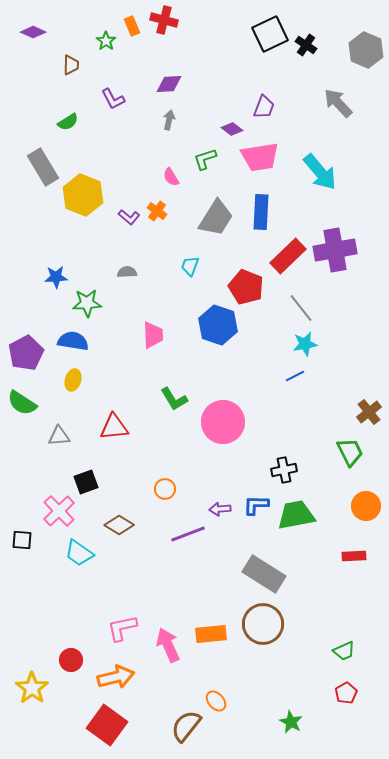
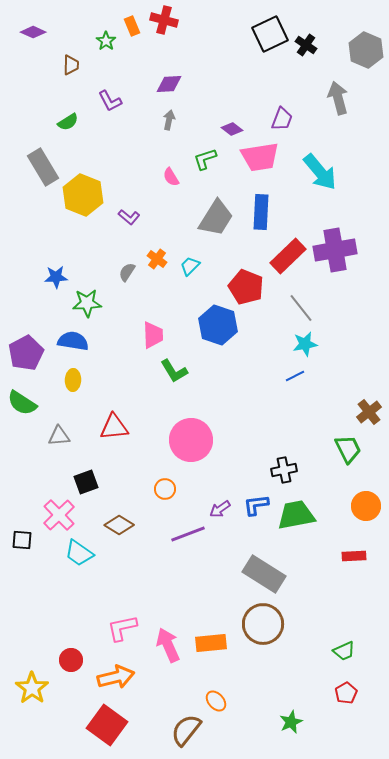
purple L-shape at (113, 99): moved 3 px left, 2 px down
gray arrow at (338, 103): moved 5 px up; rotated 28 degrees clockwise
purple trapezoid at (264, 107): moved 18 px right, 12 px down
orange cross at (157, 211): moved 48 px down
cyan trapezoid at (190, 266): rotated 25 degrees clockwise
gray semicircle at (127, 272): rotated 54 degrees counterclockwise
yellow ellipse at (73, 380): rotated 15 degrees counterclockwise
green L-shape at (174, 399): moved 28 px up
pink circle at (223, 422): moved 32 px left, 18 px down
green trapezoid at (350, 452): moved 2 px left, 3 px up
blue L-shape at (256, 505): rotated 8 degrees counterclockwise
purple arrow at (220, 509): rotated 30 degrees counterclockwise
pink cross at (59, 511): moved 4 px down
orange rectangle at (211, 634): moved 9 px down
green star at (291, 722): rotated 20 degrees clockwise
brown semicircle at (186, 726): moved 4 px down
